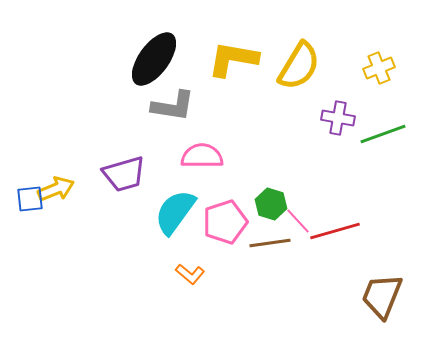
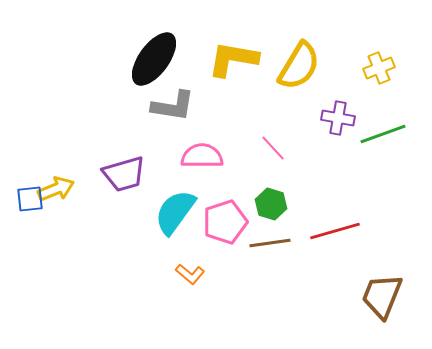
pink line: moved 25 px left, 73 px up
